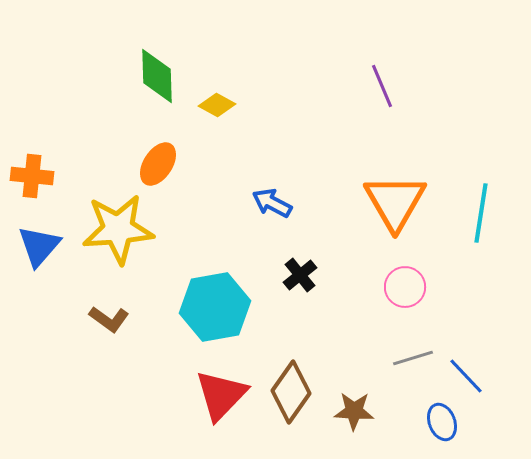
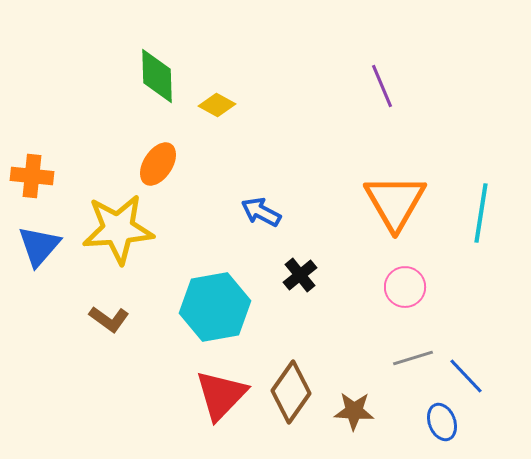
blue arrow: moved 11 px left, 9 px down
